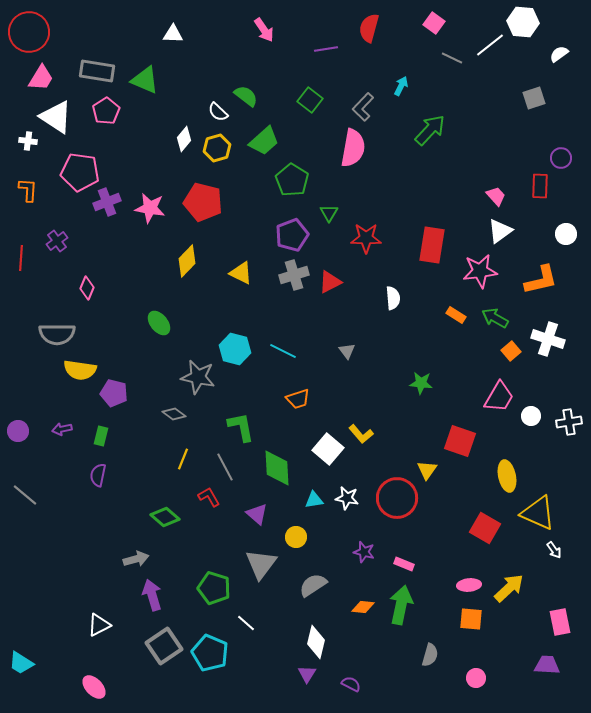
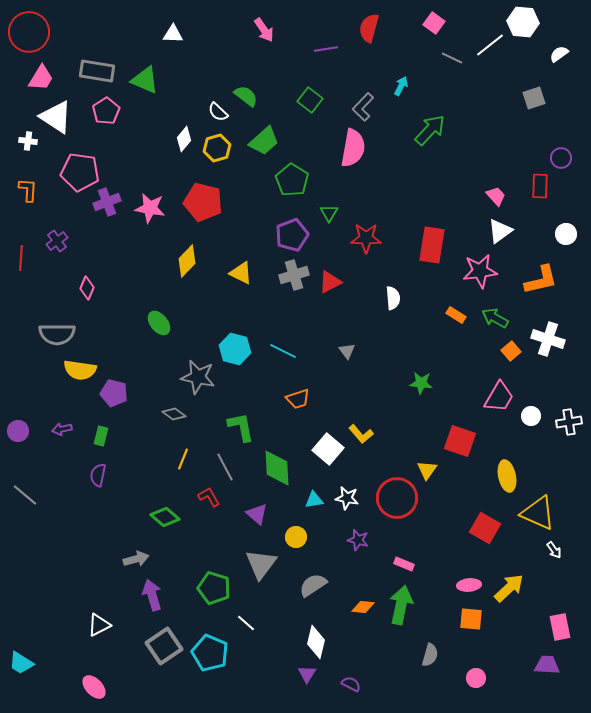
purple star at (364, 552): moved 6 px left, 12 px up
pink rectangle at (560, 622): moved 5 px down
